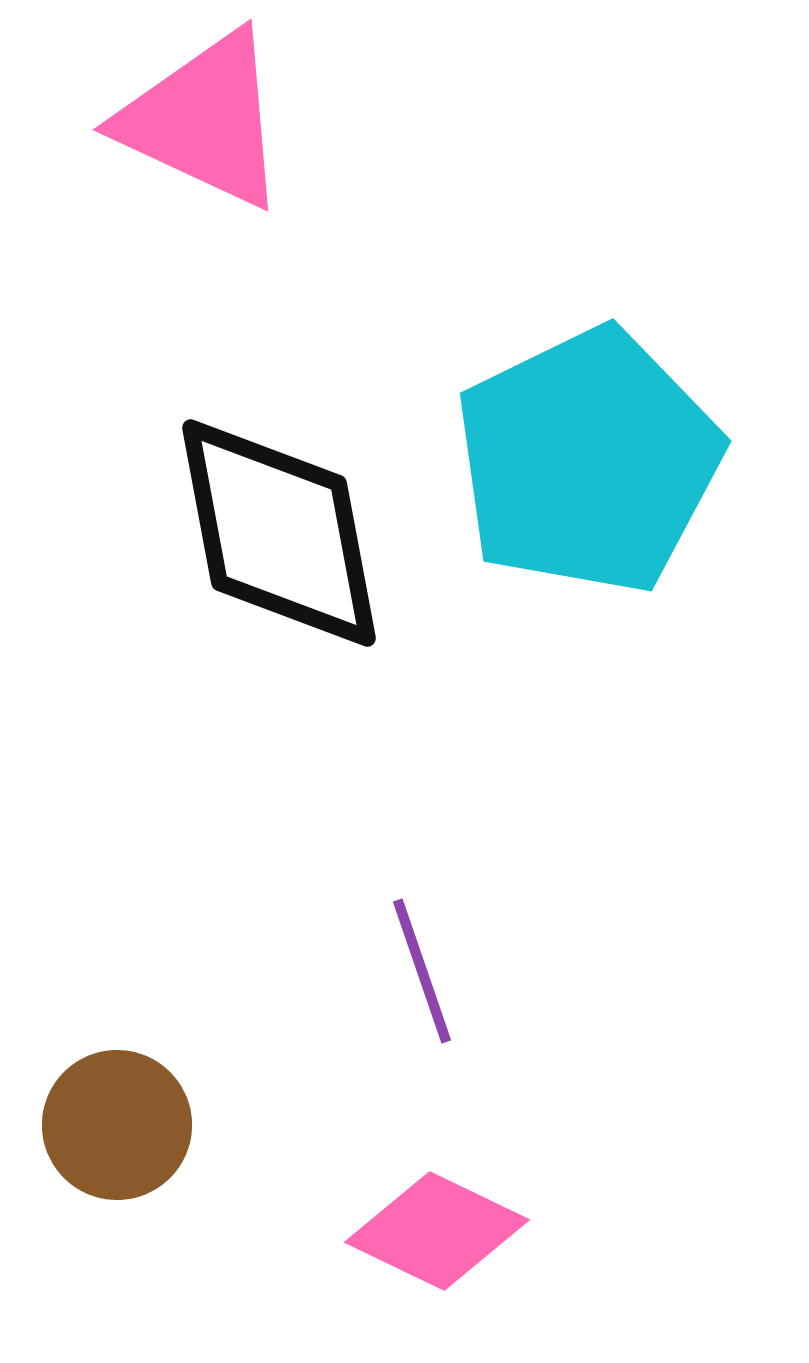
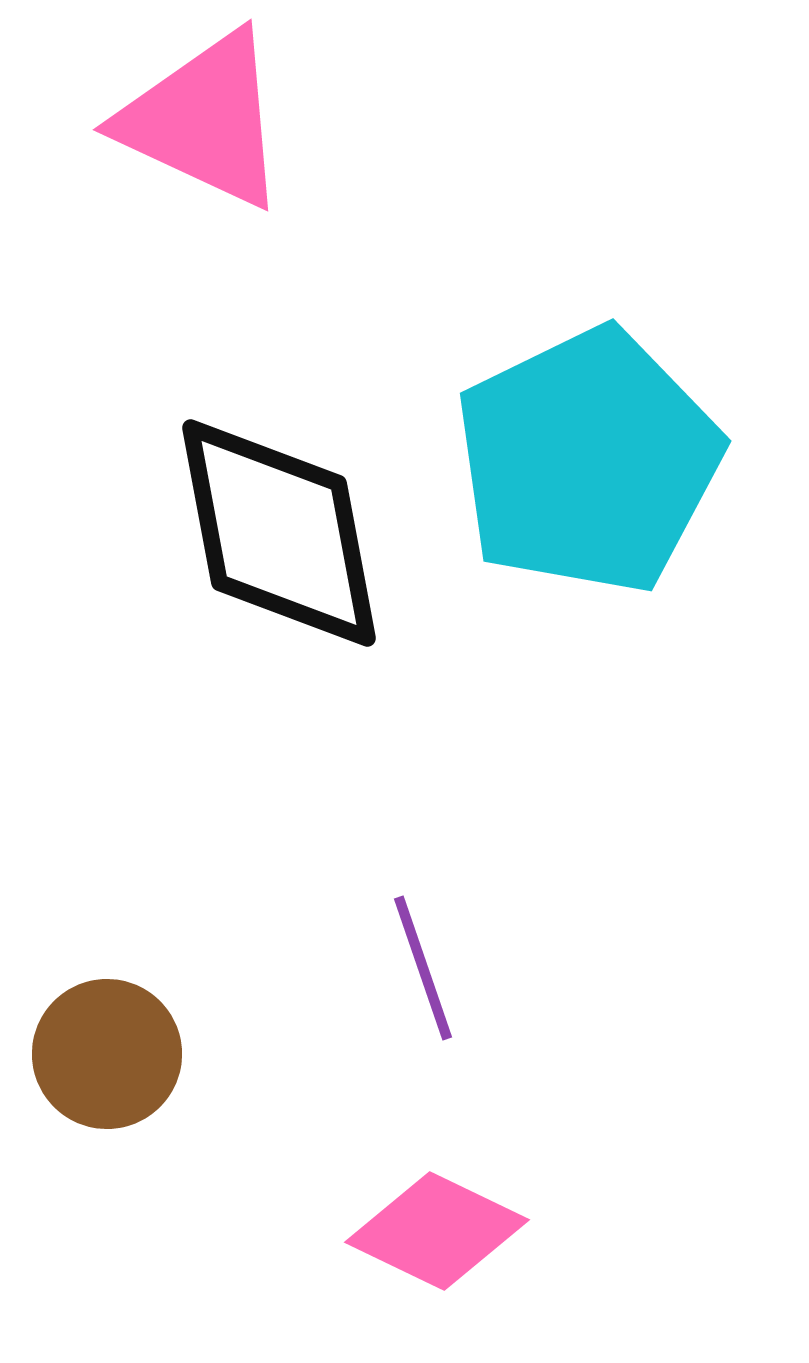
purple line: moved 1 px right, 3 px up
brown circle: moved 10 px left, 71 px up
